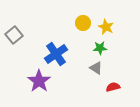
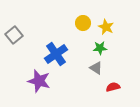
purple star: rotated 20 degrees counterclockwise
